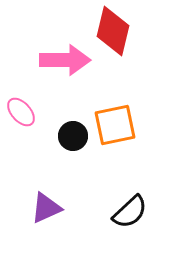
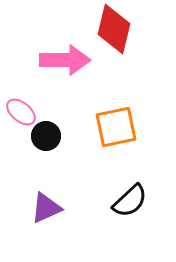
red diamond: moved 1 px right, 2 px up
pink ellipse: rotated 8 degrees counterclockwise
orange square: moved 1 px right, 2 px down
black circle: moved 27 px left
black semicircle: moved 11 px up
